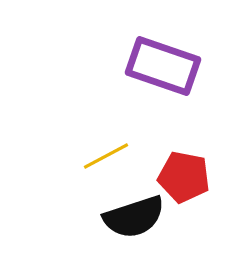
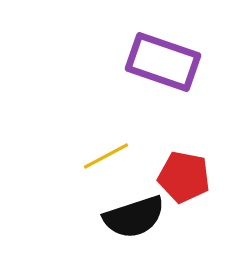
purple rectangle: moved 4 px up
